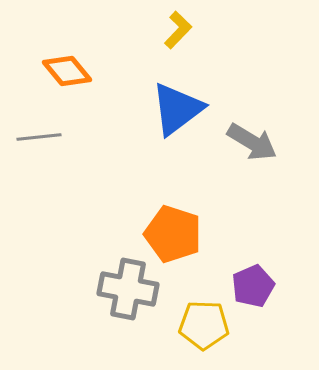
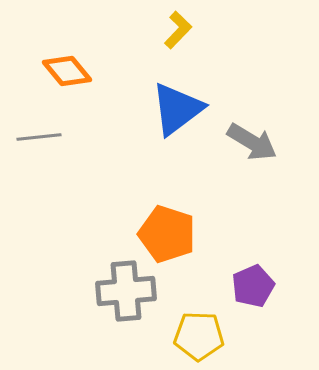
orange pentagon: moved 6 px left
gray cross: moved 2 px left, 2 px down; rotated 16 degrees counterclockwise
yellow pentagon: moved 5 px left, 11 px down
